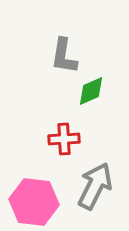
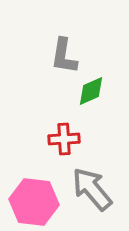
gray arrow: moved 3 px left, 3 px down; rotated 66 degrees counterclockwise
